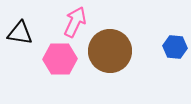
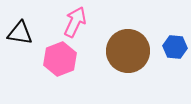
brown circle: moved 18 px right
pink hexagon: rotated 20 degrees counterclockwise
